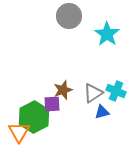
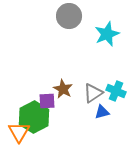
cyan star: rotated 15 degrees clockwise
brown star: moved 1 px up; rotated 24 degrees counterclockwise
purple square: moved 5 px left, 3 px up
